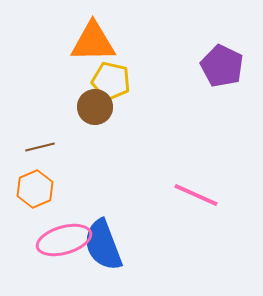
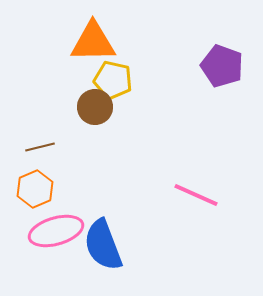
purple pentagon: rotated 6 degrees counterclockwise
yellow pentagon: moved 2 px right, 1 px up
pink ellipse: moved 8 px left, 9 px up
